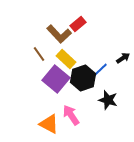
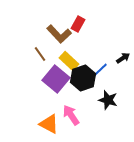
red rectangle: rotated 21 degrees counterclockwise
brown line: moved 1 px right
yellow rectangle: moved 3 px right, 2 px down
